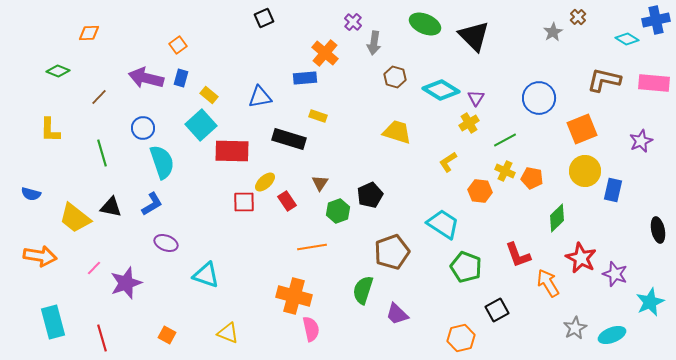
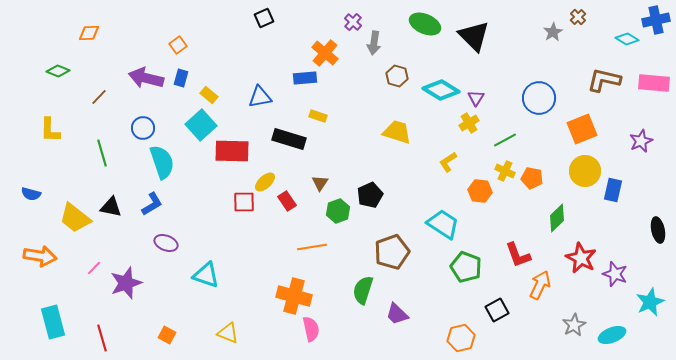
brown hexagon at (395, 77): moved 2 px right, 1 px up
orange arrow at (548, 283): moved 8 px left, 2 px down; rotated 56 degrees clockwise
gray star at (575, 328): moved 1 px left, 3 px up
